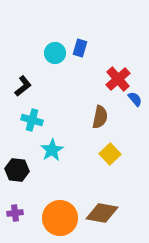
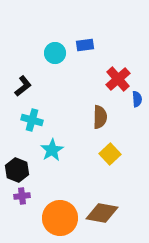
blue rectangle: moved 5 px right, 3 px up; rotated 66 degrees clockwise
blue semicircle: moved 2 px right; rotated 35 degrees clockwise
brown semicircle: rotated 10 degrees counterclockwise
black hexagon: rotated 15 degrees clockwise
purple cross: moved 7 px right, 17 px up
